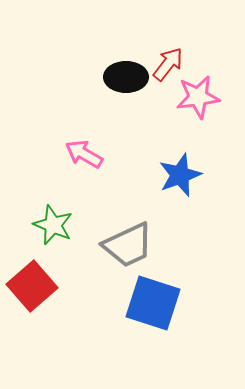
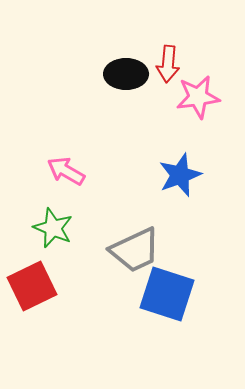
red arrow: rotated 147 degrees clockwise
black ellipse: moved 3 px up
pink arrow: moved 18 px left, 17 px down
green star: moved 3 px down
gray trapezoid: moved 7 px right, 5 px down
red square: rotated 15 degrees clockwise
blue square: moved 14 px right, 9 px up
